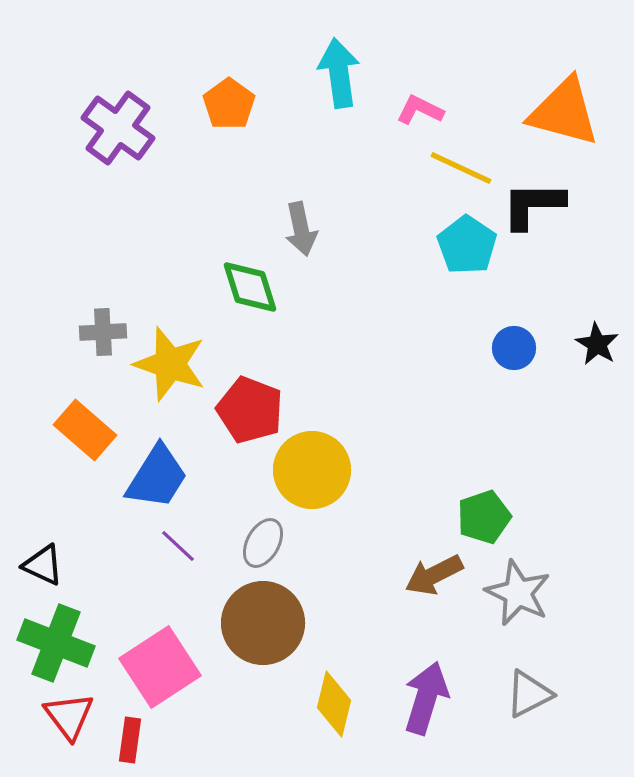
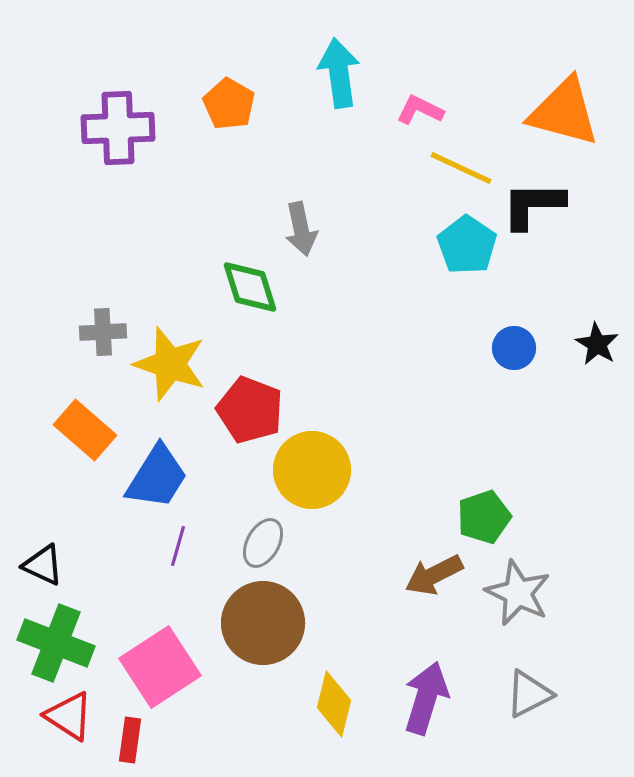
orange pentagon: rotated 6 degrees counterclockwise
purple cross: rotated 38 degrees counterclockwise
purple line: rotated 63 degrees clockwise
red triangle: rotated 20 degrees counterclockwise
